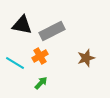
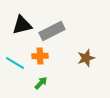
black triangle: rotated 25 degrees counterclockwise
orange cross: rotated 28 degrees clockwise
